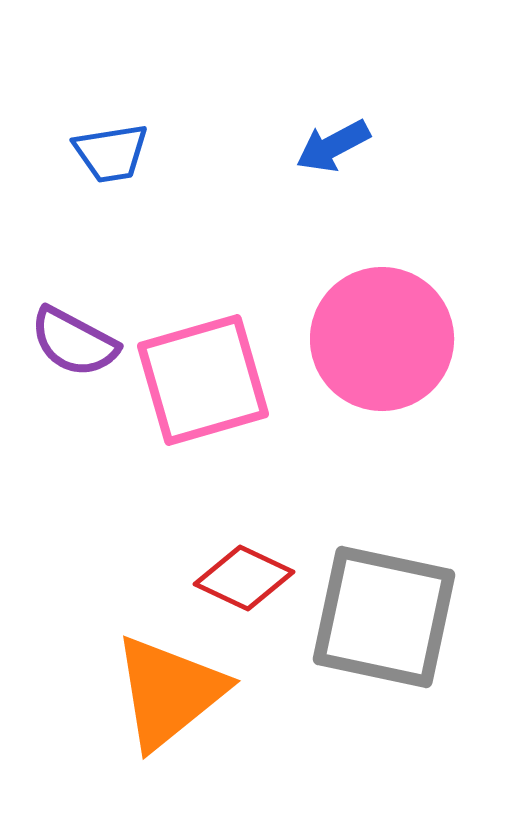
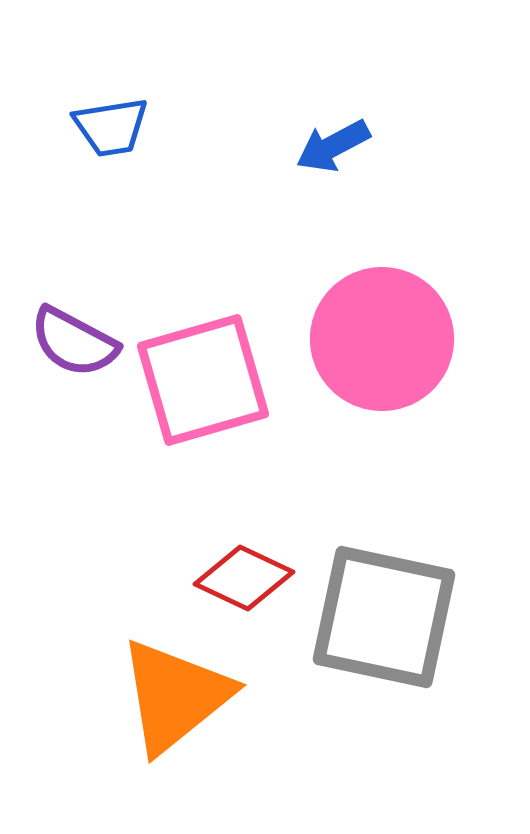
blue trapezoid: moved 26 px up
orange triangle: moved 6 px right, 4 px down
